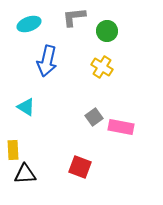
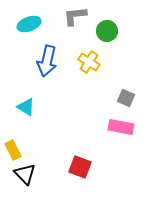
gray L-shape: moved 1 px right, 1 px up
yellow cross: moved 13 px left, 5 px up
gray square: moved 32 px right, 19 px up; rotated 30 degrees counterclockwise
yellow rectangle: rotated 24 degrees counterclockwise
black triangle: rotated 50 degrees clockwise
